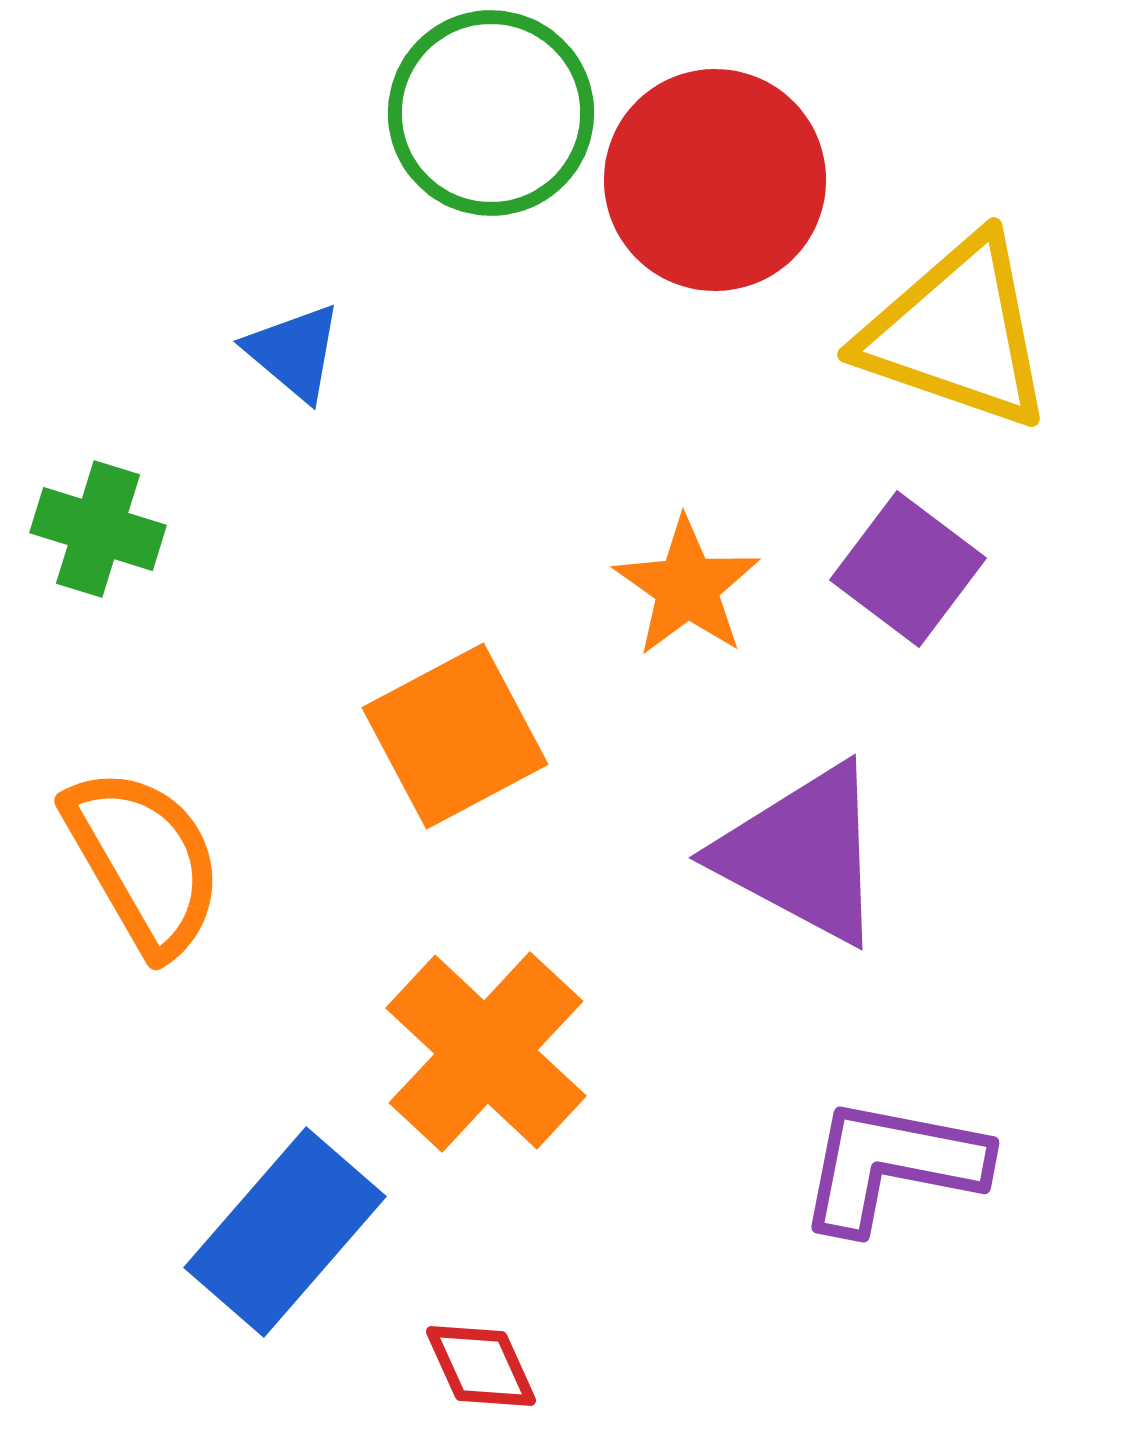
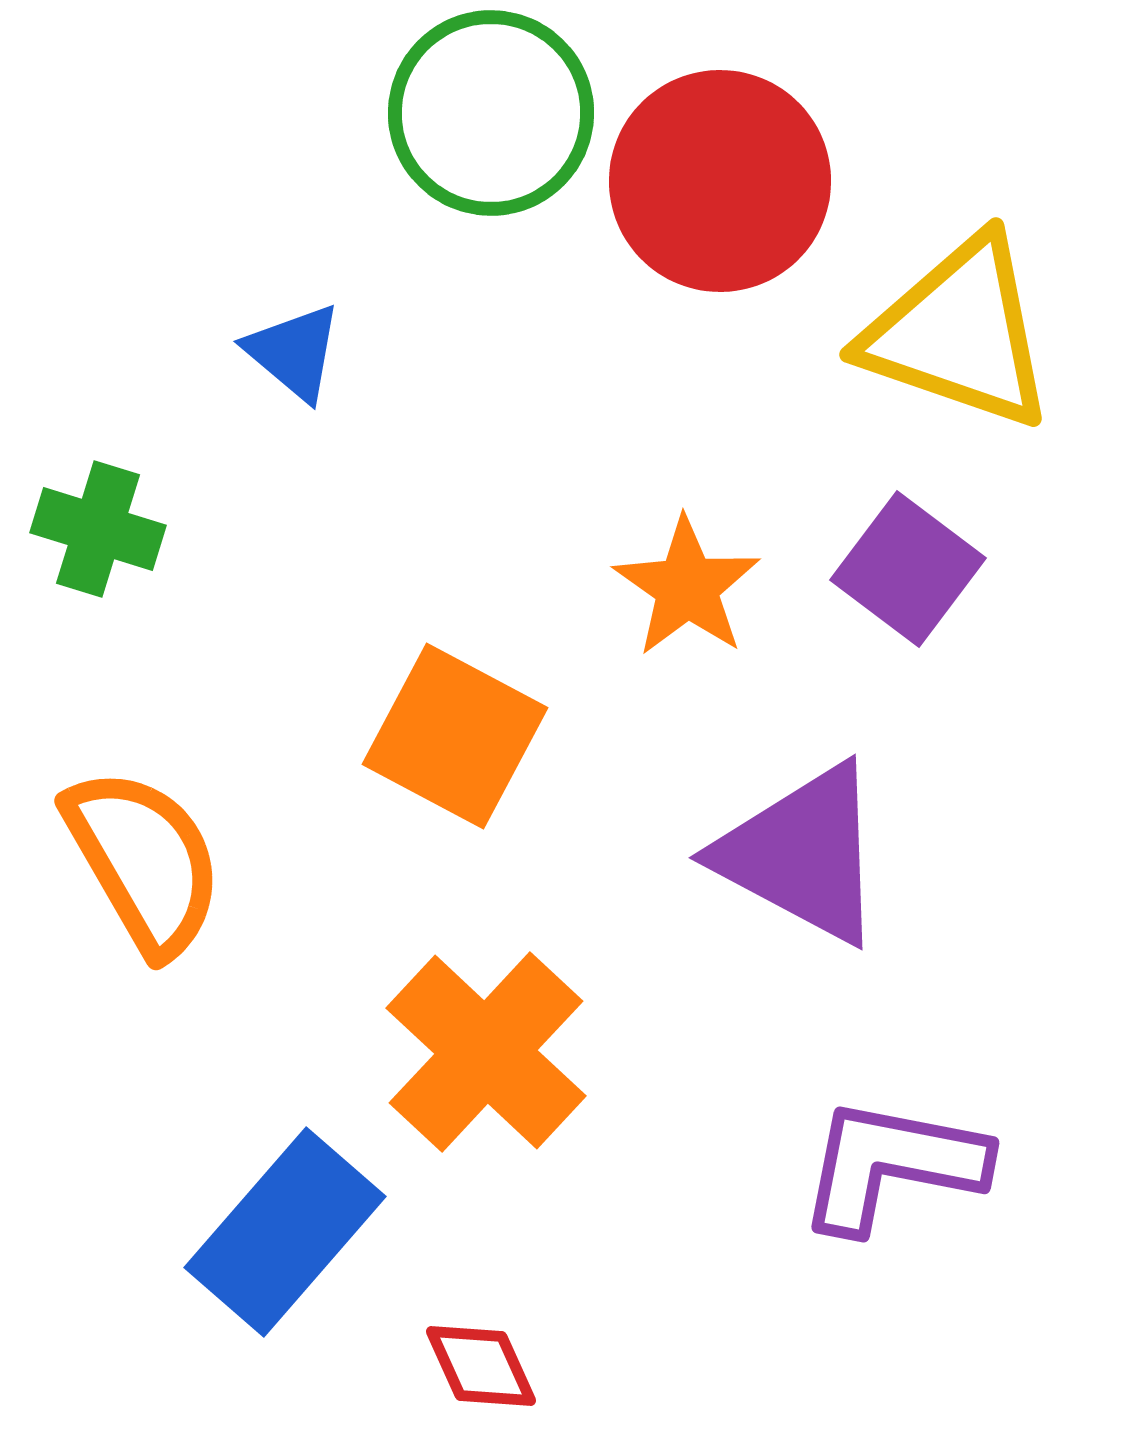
red circle: moved 5 px right, 1 px down
yellow triangle: moved 2 px right
orange square: rotated 34 degrees counterclockwise
